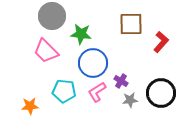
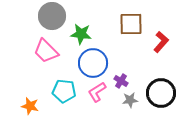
orange star: rotated 18 degrees clockwise
